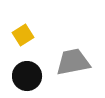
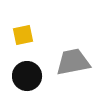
yellow square: rotated 20 degrees clockwise
